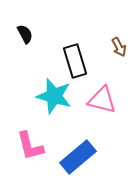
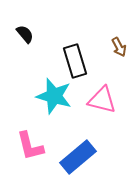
black semicircle: rotated 12 degrees counterclockwise
